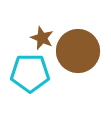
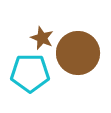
brown circle: moved 2 px down
